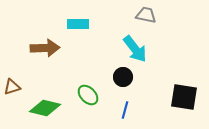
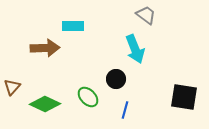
gray trapezoid: rotated 25 degrees clockwise
cyan rectangle: moved 5 px left, 2 px down
cyan arrow: rotated 16 degrees clockwise
black circle: moved 7 px left, 2 px down
brown triangle: rotated 30 degrees counterclockwise
green ellipse: moved 2 px down
green diamond: moved 4 px up; rotated 12 degrees clockwise
